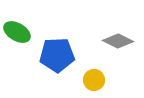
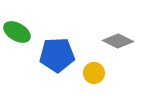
yellow circle: moved 7 px up
